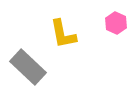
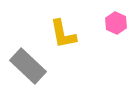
gray rectangle: moved 1 px up
